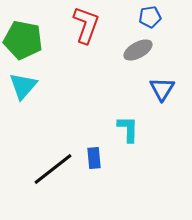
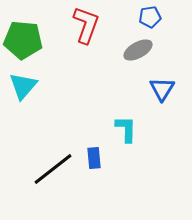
green pentagon: rotated 6 degrees counterclockwise
cyan L-shape: moved 2 px left
